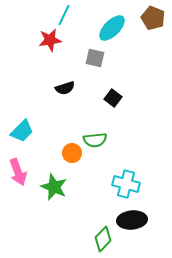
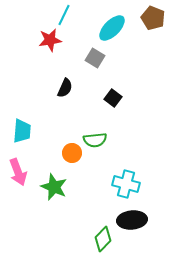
gray square: rotated 18 degrees clockwise
black semicircle: rotated 48 degrees counterclockwise
cyan trapezoid: rotated 40 degrees counterclockwise
